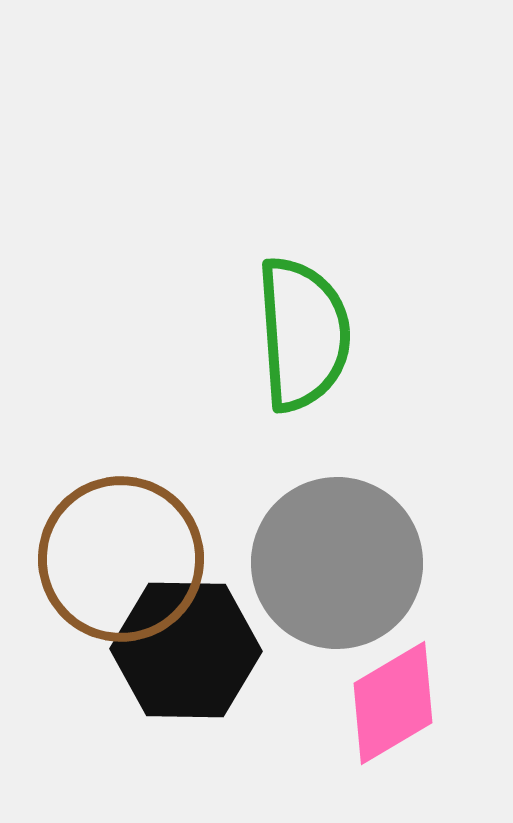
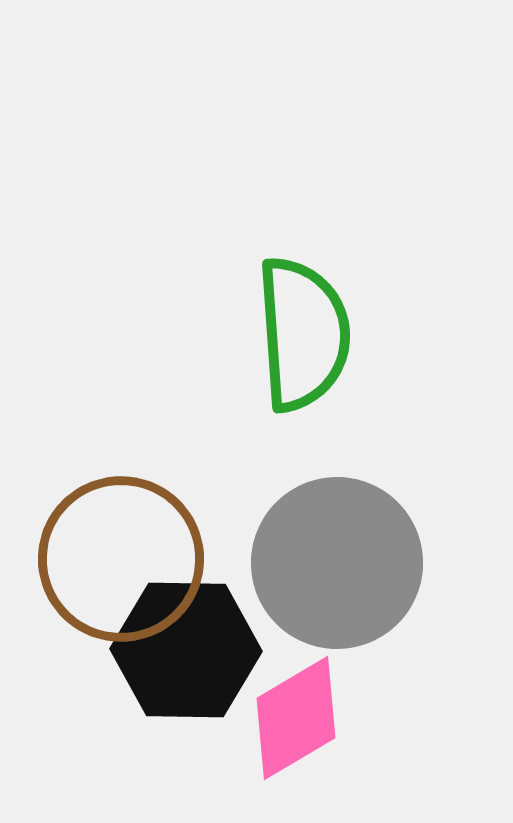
pink diamond: moved 97 px left, 15 px down
